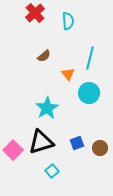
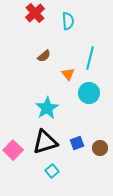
black triangle: moved 4 px right
